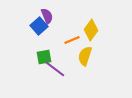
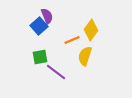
green square: moved 4 px left
purple line: moved 1 px right, 3 px down
